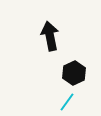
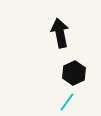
black arrow: moved 10 px right, 3 px up
